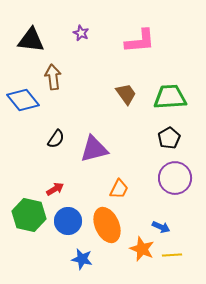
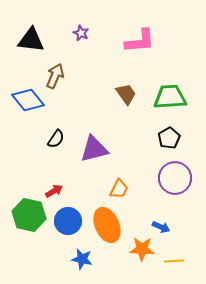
brown arrow: moved 2 px right, 1 px up; rotated 30 degrees clockwise
blue diamond: moved 5 px right
red arrow: moved 1 px left, 2 px down
orange star: rotated 20 degrees counterclockwise
yellow line: moved 2 px right, 6 px down
